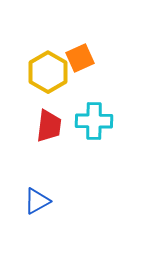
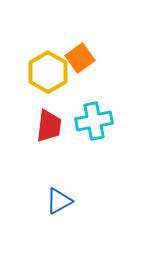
orange square: rotated 12 degrees counterclockwise
cyan cross: rotated 12 degrees counterclockwise
blue triangle: moved 22 px right
